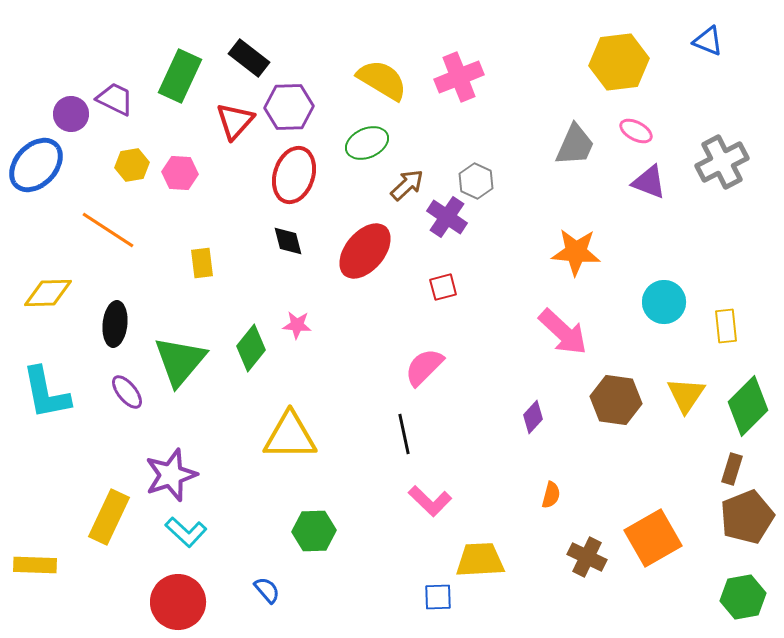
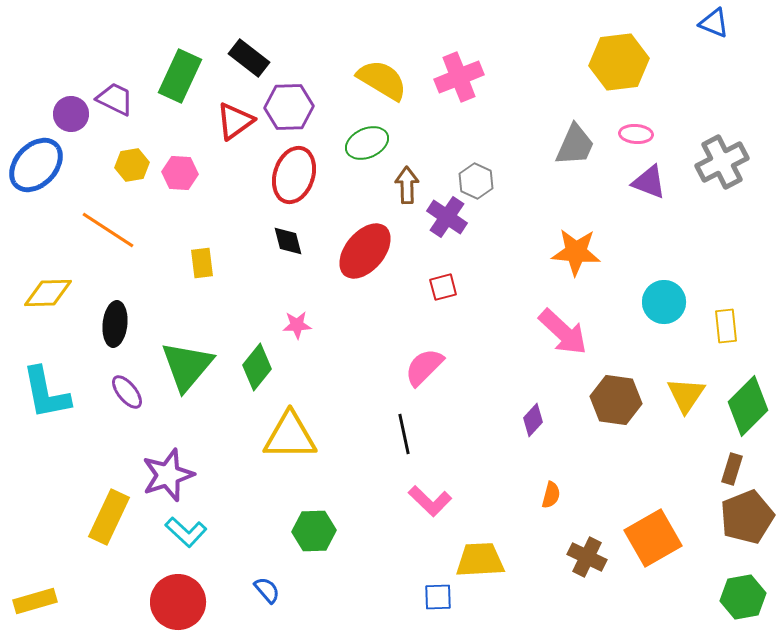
blue triangle at (708, 41): moved 6 px right, 18 px up
red triangle at (235, 121): rotated 12 degrees clockwise
pink ellipse at (636, 131): moved 3 px down; rotated 24 degrees counterclockwise
brown arrow at (407, 185): rotated 48 degrees counterclockwise
pink star at (297, 325): rotated 8 degrees counterclockwise
green diamond at (251, 348): moved 6 px right, 19 px down
green triangle at (180, 361): moved 7 px right, 5 px down
purple diamond at (533, 417): moved 3 px down
purple star at (171, 475): moved 3 px left
yellow rectangle at (35, 565): moved 36 px down; rotated 18 degrees counterclockwise
